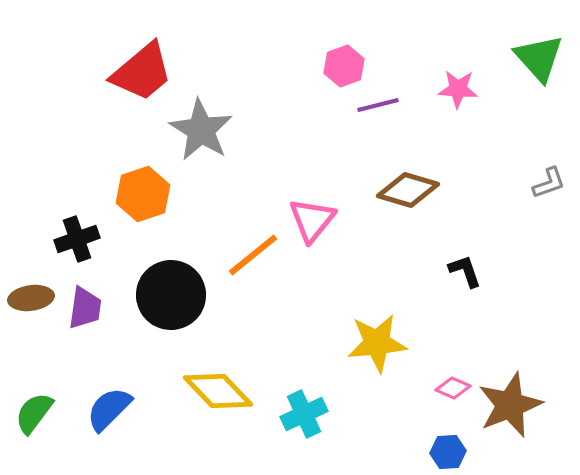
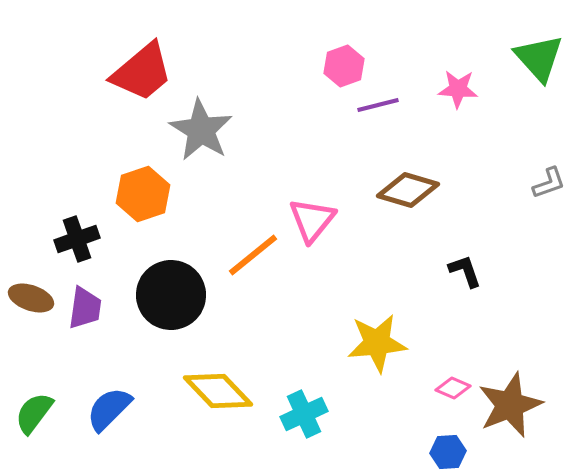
brown ellipse: rotated 27 degrees clockwise
